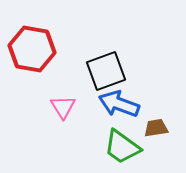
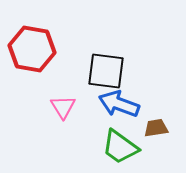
black square: rotated 27 degrees clockwise
green trapezoid: moved 2 px left
